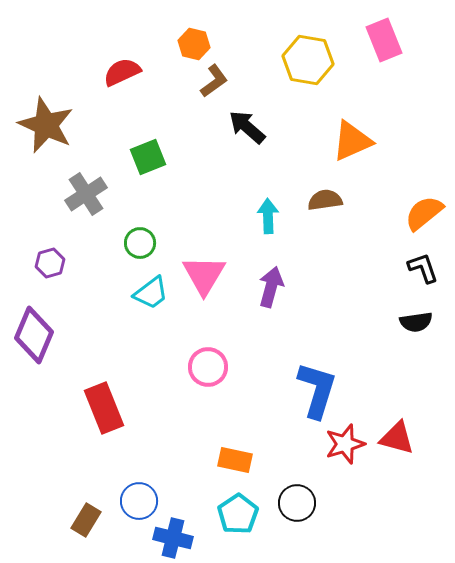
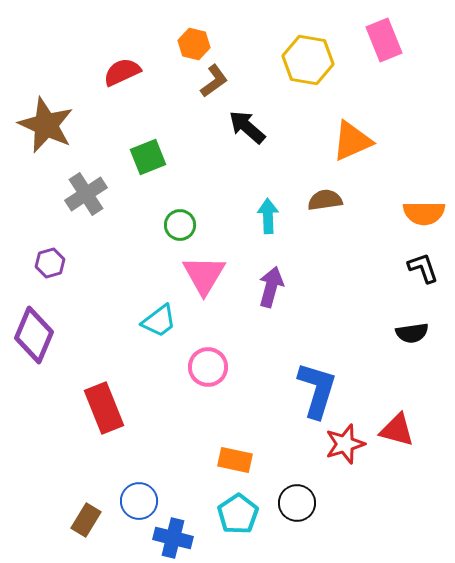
orange semicircle: rotated 141 degrees counterclockwise
green circle: moved 40 px right, 18 px up
cyan trapezoid: moved 8 px right, 28 px down
black semicircle: moved 4 px left, 11 px down
red triangle: moved 8 px up
